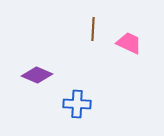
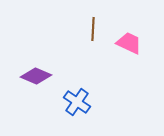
purple diamond: moved 1 px left, 1 px down
blue cross: moved 2 px up; rotated 32 degrees clockwise
